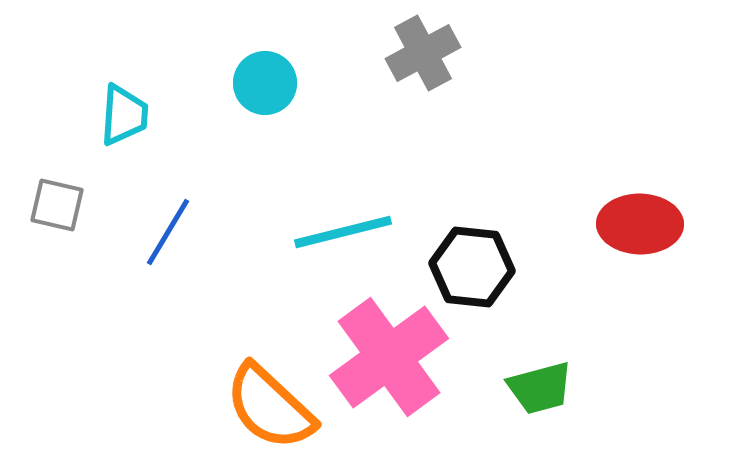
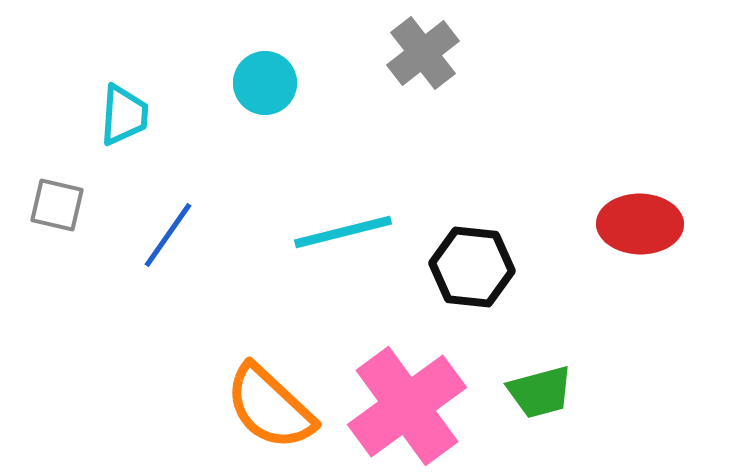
gray cross: rotated 10 degrees counterclockwise
blue line: moved 3 px down; rotated 4 degrees clockwise
pink cross: moved 18 px right, 49 px down
green trapezoid: moved 4 px down
